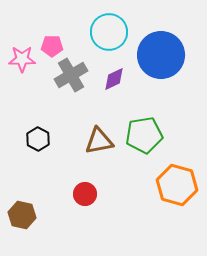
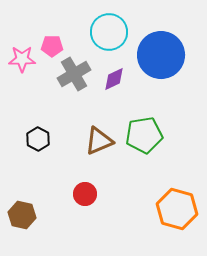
gray cross: moved 3 px right, 1 px up
brown triangle: rotated 12 degrees counterclockwise
orange hexagon: moved 24 px down
